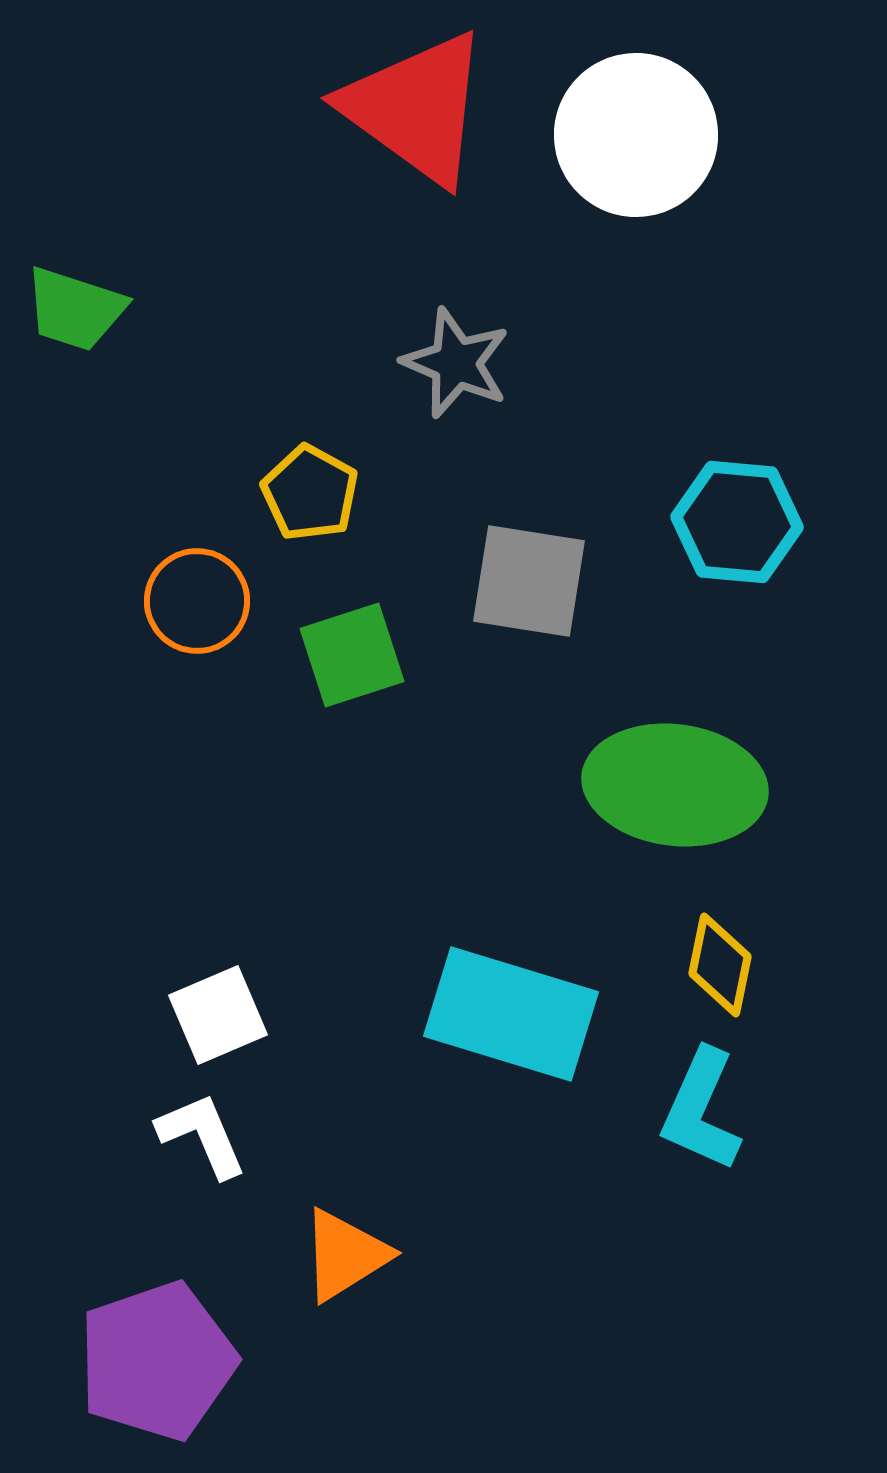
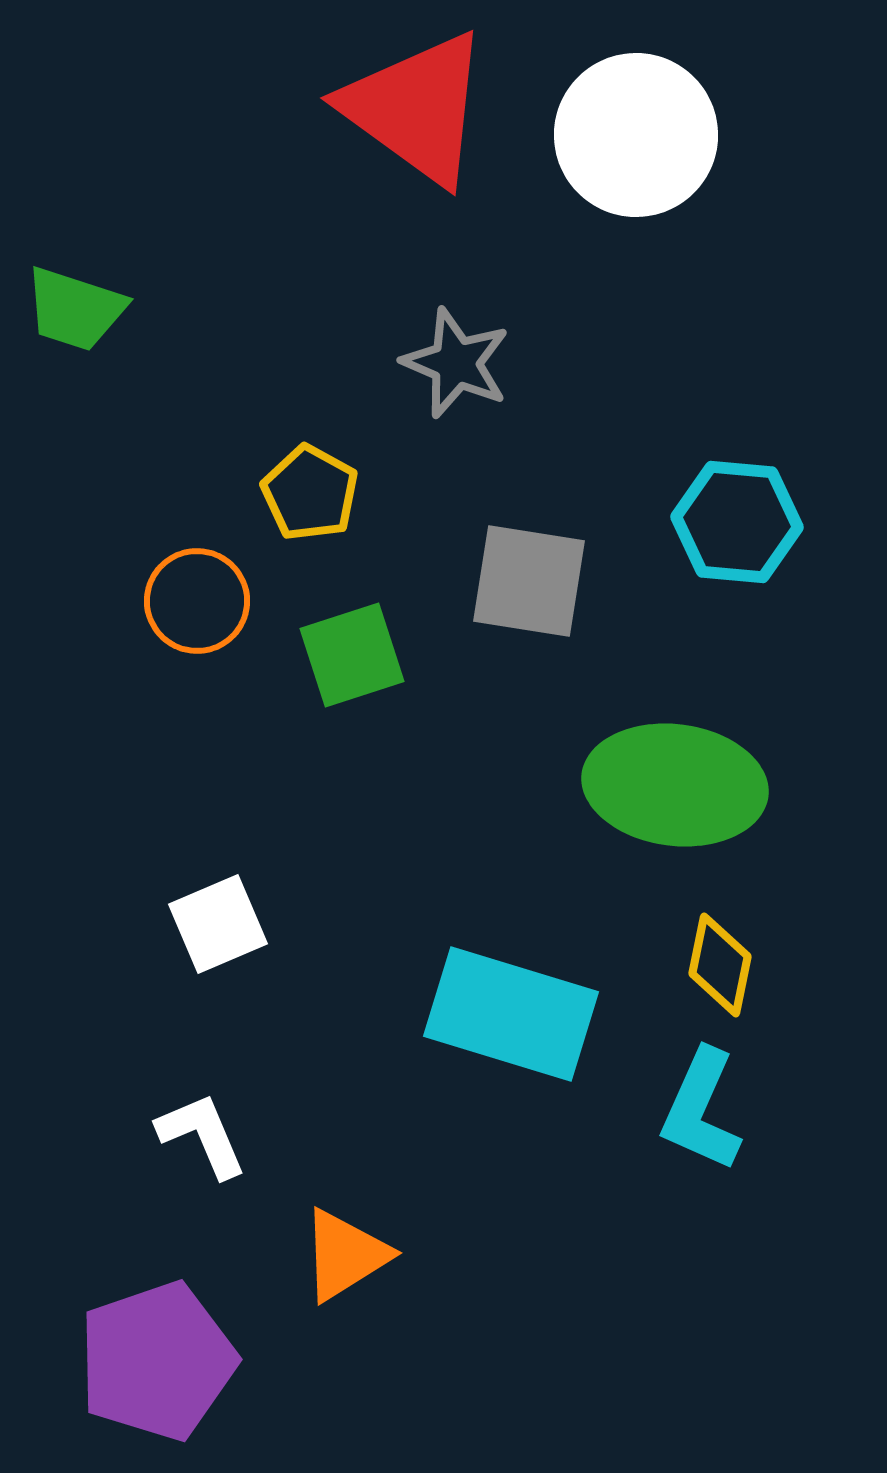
white square: moved 91 px up
